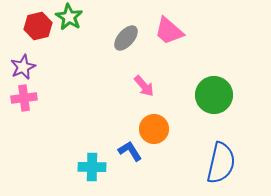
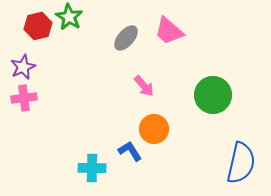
green circle: moved 1 px left
blue semicircle: moved 20 px right
cyan cross: moved 1 px down
